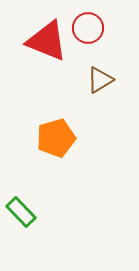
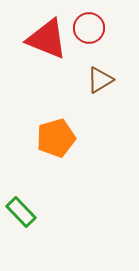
red circle: moved 1 px right
red triangle: moved 2 px up
